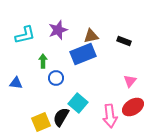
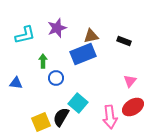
purple star: moved 1 px left, 2 px up
pink arrow: moved 1 px down
